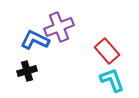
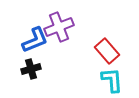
blue L-shape: rotated 132 degrees clockwise
black cross: moved 4 px right, 2 px up
cyan L-shape: rotated 16 degrees clockwise
